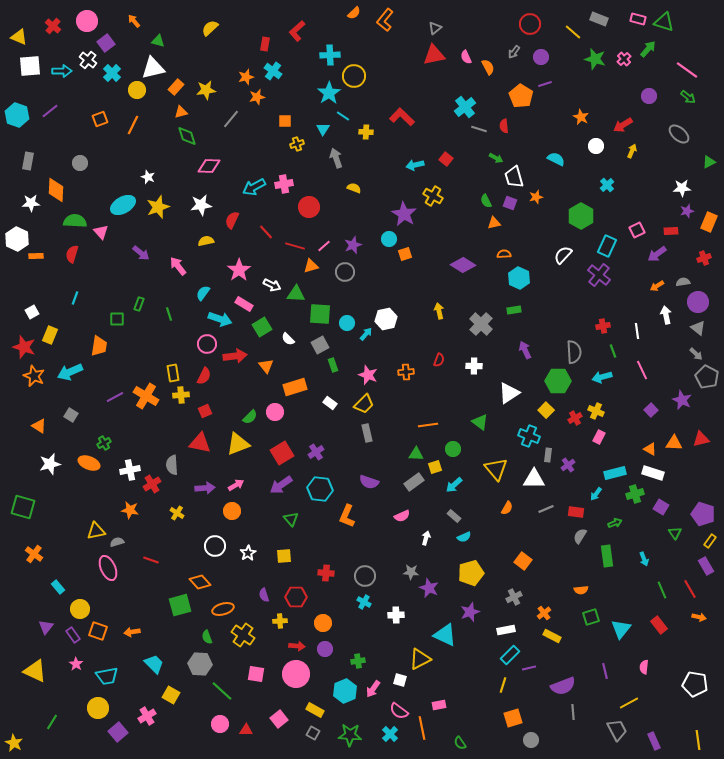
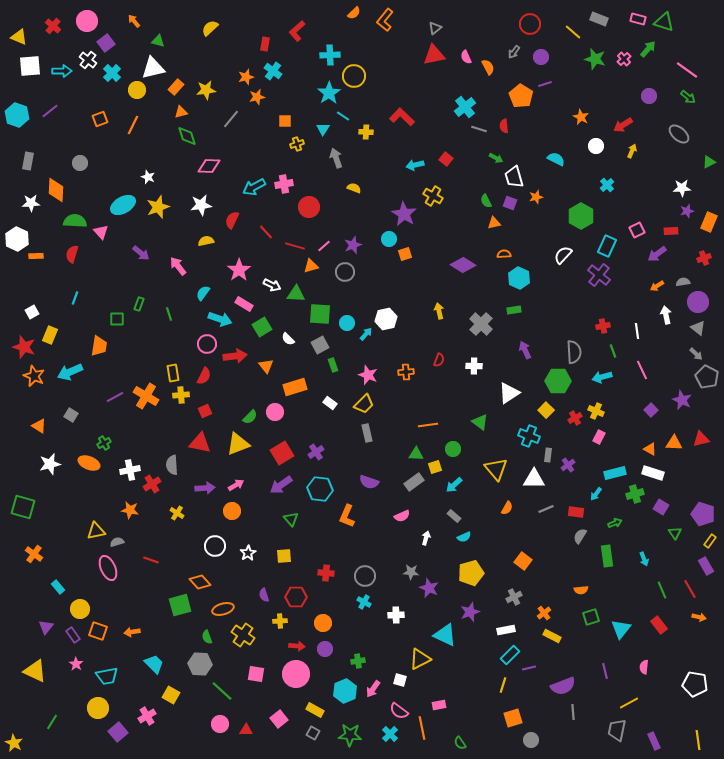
gray trapezoid at (617, 730): rotated 140 degrees counterclockwise
